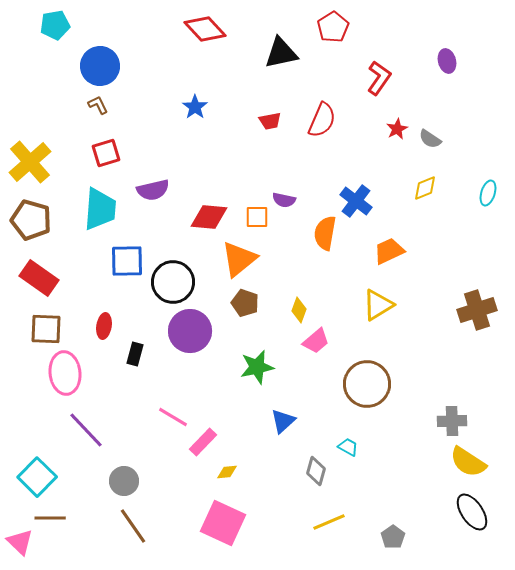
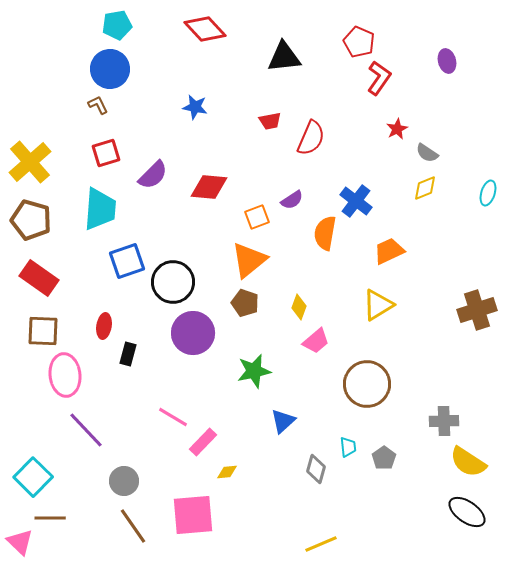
cyan pentagon at (55, 25): moved 62 px right
red pentagon at (333, 27): moved 26 px right, 15 px down; rotated 16 degrees counterclockwise
black triangle at (281, 53): moved 3 px right, 4 px down; rotated 6 degrees clockwise
blue circle at (100, 66): moved 10 px right, 3 px down
blue star at (195, 107): rotated 25 degrees counterclockwise
red semicircle at (322, 120): moved 11 px left, 18 px down
gray semicircle at (430, 139): moved 3 px left, 14 px down
purple semicircle at (153, 190): moved 15 px up; rotated 32 degrees counterclockwise
purple semicircle at (284, 200): moved 8 px right; rotated 45 degrees counterclockwise
red diamond at (209, 217): moved 30 px up
orange square at (257, 217): rotated 20 degrees counterclockwise
orange triangle at (239, 259): moved 10 px right, 1 px down
blue square at (127, 261): rotated 18 degrees counterclockwise
yellow diamond at (299, 310): moved 3 px up
brown square at (46, 329): moved 3 px left, 2 px down
purple circle at (190, 331): moved 3 px right, 2 px down
black rectangle at (135, 354): moved 7 px left
green star at (257, 367): moved 3 px left, 4 px down
pink ellipse at (65, 373): moved 2 px down
gray cross at (452, 421): moved 8 px left
cyan trapezoid at (348, 447): rotated 55 degrees clockwise
gray diamond at (316, 471): moved 2 px up
cyan square at (37, 477): moved 4 px left
black ellipse at (472, 512): moved 5 px left; rotated 21 degrees counterclockwise
yellow line at (329, 522): moved 8 px left, 22 px down
pink square at (223, 523): moved 30 px left, 8 px up; rotated 30 degrees counterclockwise
gray pentagon at (393, 537): moved 9 px left, 79 px up
